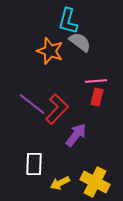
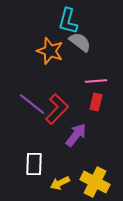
red rectangle: moved 1 px left, 5 px down
